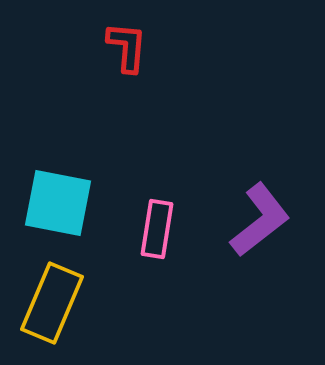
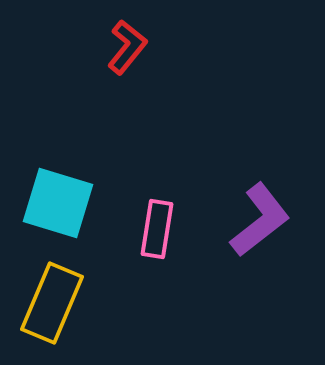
red L-shape: rotated 34 degrees clockwise
cyan square: rotated 6 degrees clockwise
